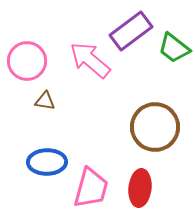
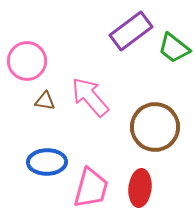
pink arrow: moved 37 px down; rotated 9 degrees clockwise
